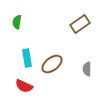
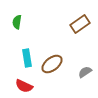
gray semicircle: moved 2 px left, 3 px down; rotated 56 degrees clockwise
